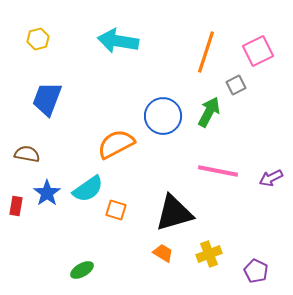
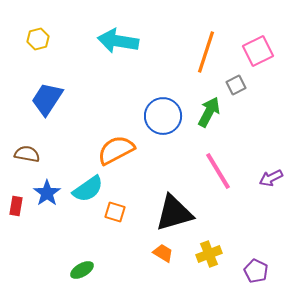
blue trapezoid: rotated 12 degrees clockwise
orange semicircle: moved 6 px down
pink line: rotated 48 degrees clockwise
orange square: moved 1 px left, 2 px down
